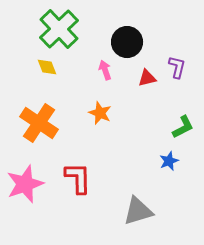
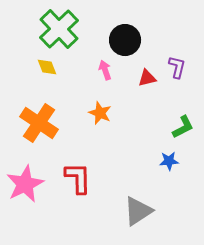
black circle: moved 2 px left, 2 px up
blue star: rotated 18 degrees clockwise
pink star: rotated 6 degrees counterclockwise
gray triangle: rotated 16 degrees counterclockwise
